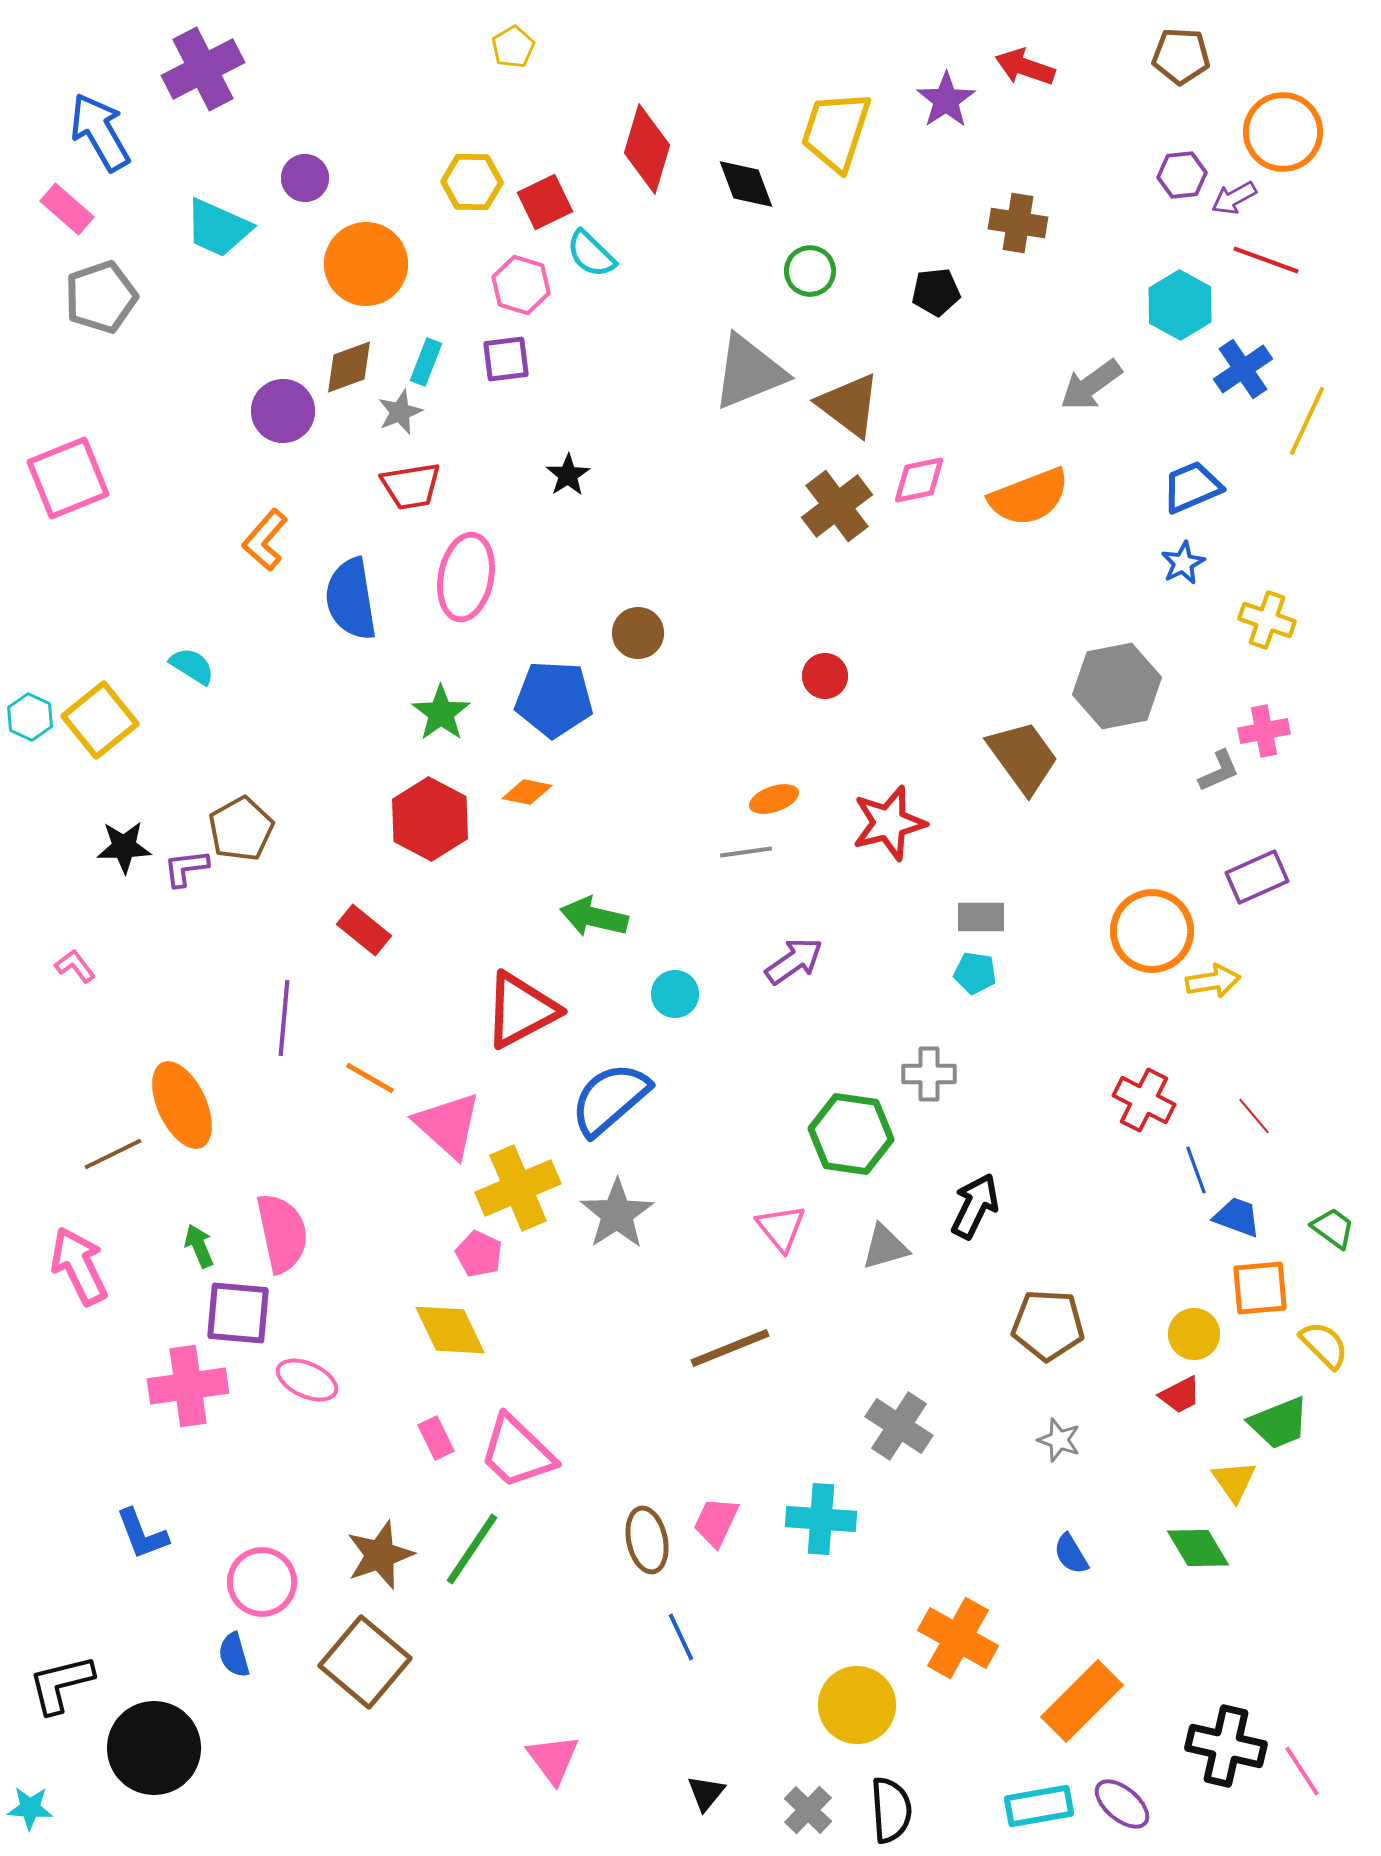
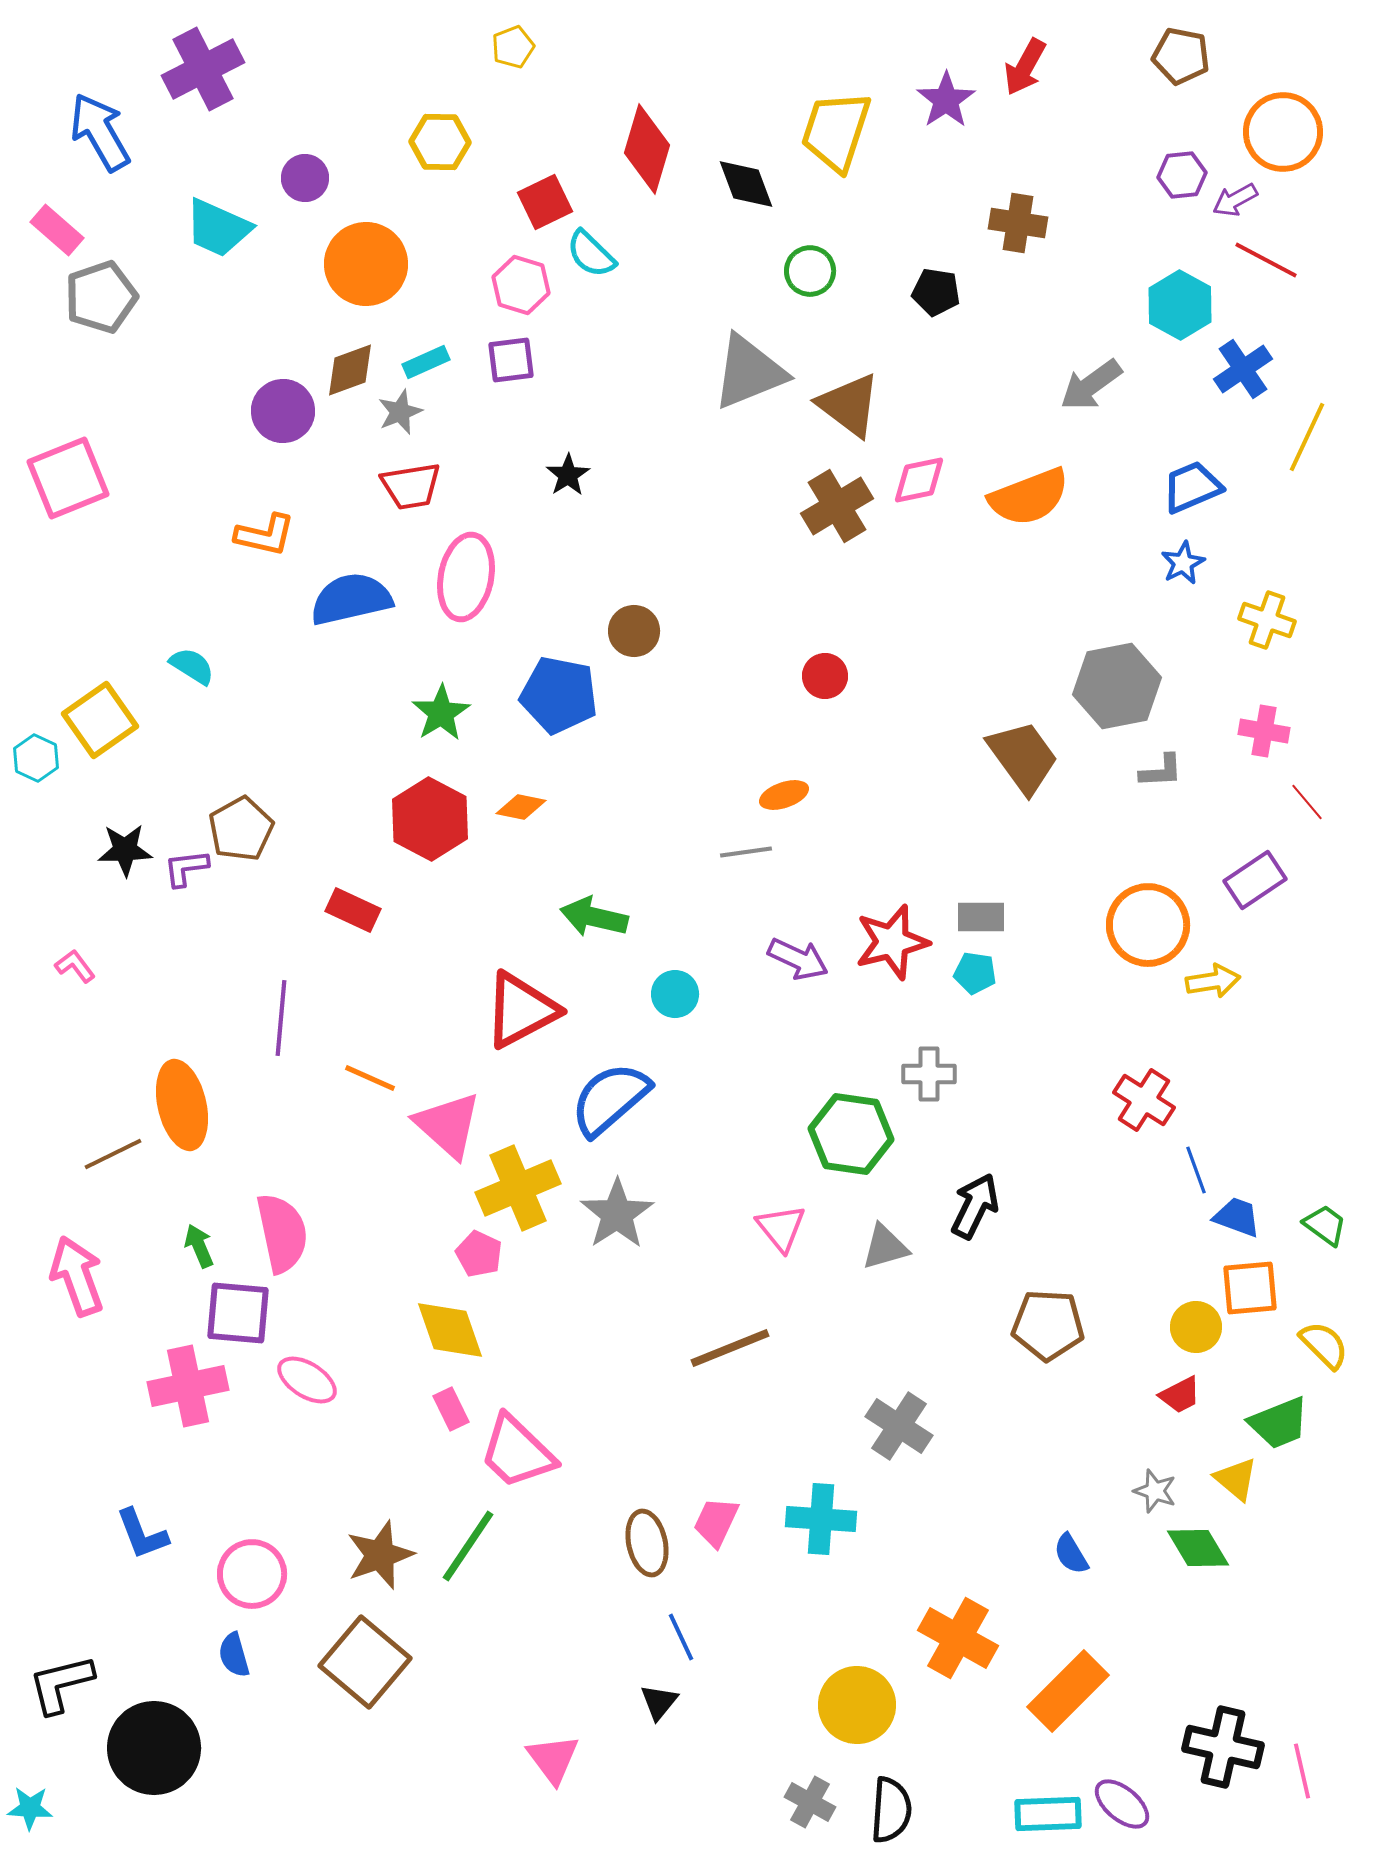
yellow pentagon at (513, 47): rotated 9 degrees clockwise
brown pentagon at (1181, 56): rotated 8 degrees clockwise
red arrow at (1025, 67): rotated 80 degrees counterclockwise
yellow hexagon at (472, 182): moved 32 px left, 40 px up
purple arrow at (1234, 198): moved 1 px right, 2 px down
pink rectangle at (67, 209): moved 10 px left, 21 px down
red line at (1266, 260): rotated 8 degrees clockwise
black pentagon at (936, 292): rotated 15 degrees clockwise
purple square at (506, 359): moved 5 px right, 1 px down
cyan rectangle at (426, 362): rotated 45 degrees clockwise
brown diamond at (349, 367): moved 1 px right, 3 px down
yellow line at (1307, 421): moved 16 px down
brown cross at (837, 506): rotated 6 degrees clockwise
orange L-shape at (265, 540): moved 5 px up; rotated 118 degrees counterclockwise
blue semicircle at (351, 599): rotated 86 degrees clockwise
brown circle at (638, 633): moved 4 px left, 2 px up
blue pentagon at (554, 699): moved 5 px right, 4 px up; rotated 8 degrees clockwise
green star at (441, 713): rotated 4 degrees clockwise
cyan hexagon at (30, 717): moved 6 px right, 41 px down
yellow square at (100, 720): rotated 4 degrees clockwise
pink cross at (1264, 731): rotated 21 degrees clockwise
gray L-shape at (1219, 771): moved 58 px left; rotated 21 degrees clockwise
orange diamond at (527, 792): moved 6 px left, 15 px down
orange ellipse at (774, 799): moved 10 px right, 4 px up
red star at (889, 823): moved 3 px right, 119 px down
black star at (124, 847): moved 1 px right, 3 px down
purple rectangle at (1257, 877): moved 2 px left, 3 px down; rotated 10 degrees counterclockwise
red rectangle at (364, 930): moved 11 px left, 20 px up; rotated 14 degrees counterclockwise
orange circle at (1152, 931): moved 4 px left, 6 px up
purple arrow at (794, 961): moved 4 px right, 2 px up; rotated 60 degrees clockwise
purple line at (284, 1018): moved 3 px left
orange line at (370, 1078): rotated 6 degrees counterclockwise
red cross at (1144, 1100): rotated 6 degrees clockwise
orange ellipse at (182, 1105): rotated 12 degrees clockwise
red line at (1254, 1116): moved 53 px right, 314 px up
green trapezoid at (1333, 1228): moved 8 px left, 3 px up
pink arrow at (79, 1266): moved 2 px left, 10 px down; rotated 6 degrees clockwise
orange square at (1260, 1288): moved 10 px left
yellow diamond at (450, 1330): rotated 6 degrees clockwise
yellow circle at (1194, 1334): moved 2 px right, 7 px up
pink ellipse at (307, 1380): rotated 8 degrees clockwise
pink cross at (188, 1386): rotated 4 degrees counterclockwise
pink rectangle at (436, 1438): moved 15 px right, 29 px up
gray star at (1059, 1440): moved 96 px right, 51 px down
yellow triangle at (1234, 1481): moved 2 px right, 2 px up; rotated 15 degrees counterclockwise
brown ellipse at (647, 1540): moved 3 px down
green line at (472, 1549): moved 4 px left, 3 px up
pink circle at (262, 1582): moved 10 px left, 8 px up
orange rectangle at (1082, 1701): moved 14 px left, 10 px up
black cross at (1226, 1746): moved 3 px left, 1 px down
pink line at (1302, 1771): rotated 20 degrees clockwise
black triangle at (706, 1793): moved 47 px left, 91 px up
cyan rectangle at (1039, 1806): moved 9 px right, 8 px down; rotated 8 degrees clockwise
gray cross at (808, 1810): moved 2 px right, 8 px up; rotated 15 degrees counterclockwise
black semicircle at (891, 1810): rotated 8 degrees clockwise
